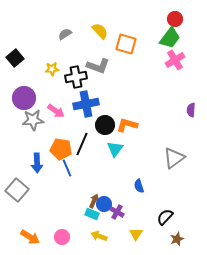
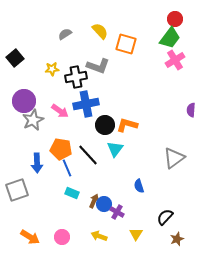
purple circle: moved 3 px down
pink arrow: moved 4 px right
gray star: rotated 20 degrees counterclockwise
black line: moved 6 px right, 11 px down; rotated 65 degrees counterclockwise
gray square: rotated 30 degrees clockwise
cyan rectangle: moved 20 px left, 21 px up
